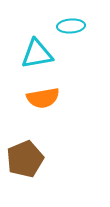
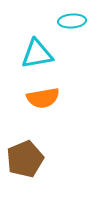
cyan ellipse: moved 1 px right, 5 px up
